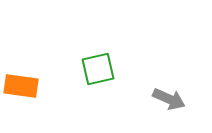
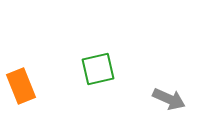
orange rectangle: rotated 60 degrees clockwise
